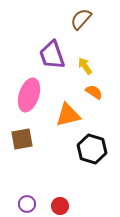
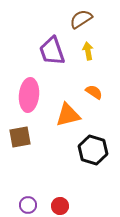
brown semicircle: rotated 15 degrees clockwise
purple trapezoid: moved 4 px up
yellow arrow: moved 3 px right, 15 px up; rotated 24 degrees clockwise
pink ellipse: rotated 12 degrees counterclockwise
brown square: moved 2 px left, 2 px up
black hexagon: moved 1 px right, 1 px down
purple circle: moved 1 px right, 1 px down
